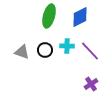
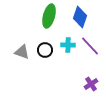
blue diamond: rotated 45 degrees counterclockwise
cyan cross: moved 1 px right, 1 px up
purple line: moved 5 px up
